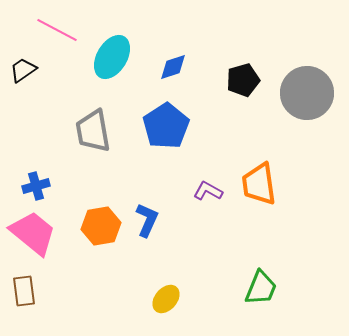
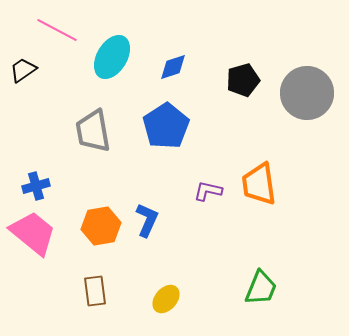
purple L-shape: rotated 16 degrees counterclockwise
brown rectangle: moved 71 px right
